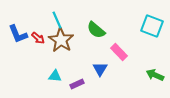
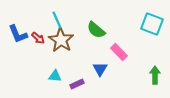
cyan square: moved 2 px up
green arrow: rotated 66 degrees clockwise
